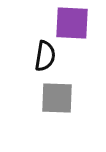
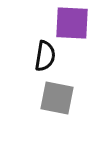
gray square: rotated 9 degrees clockwise
